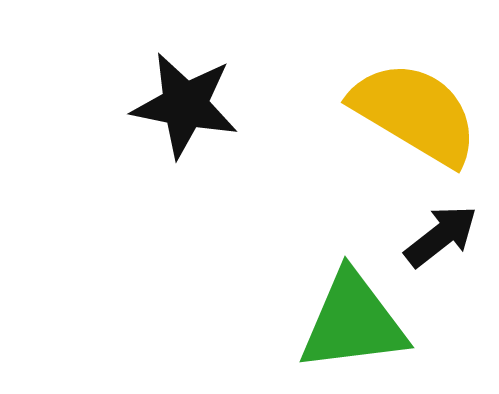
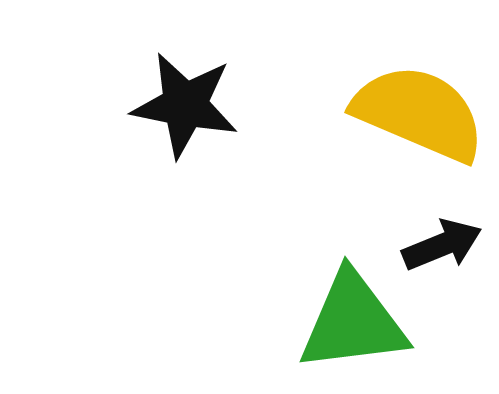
yellow semicircle: moved 4 px right; rotated 8 degrees counterclockwise
black arrow: moved 1 px right, 9 px down; rotated 16 degrees clockwise
